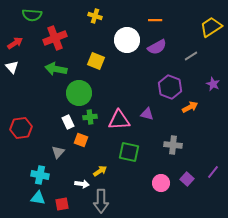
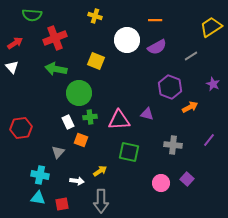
purple line: moved 4 px left, 32 px up
white arrow: moved 5 px left, 3 px up
